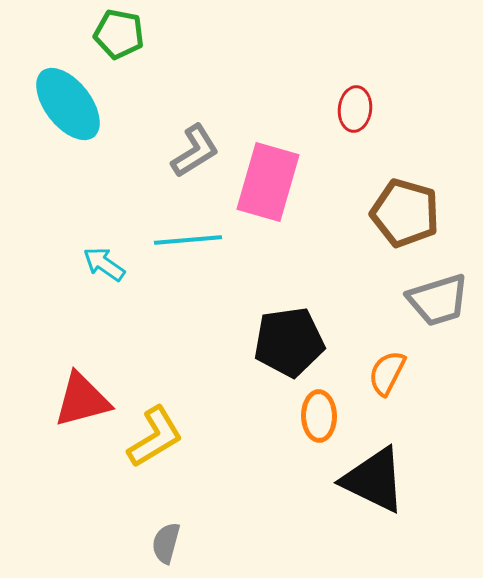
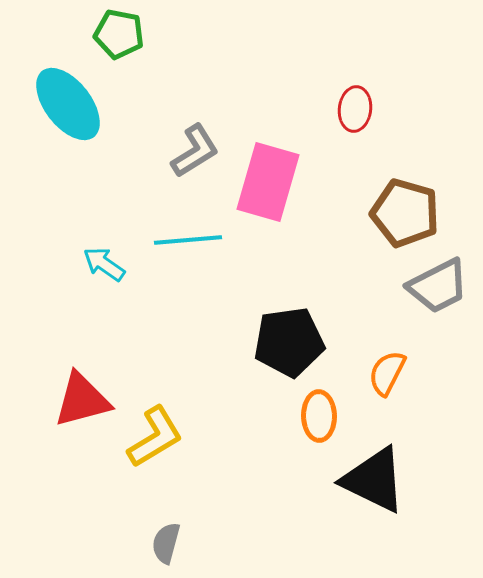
gray trapezoid: moved 14 px up; rotated 10 degrees counterclockwise
